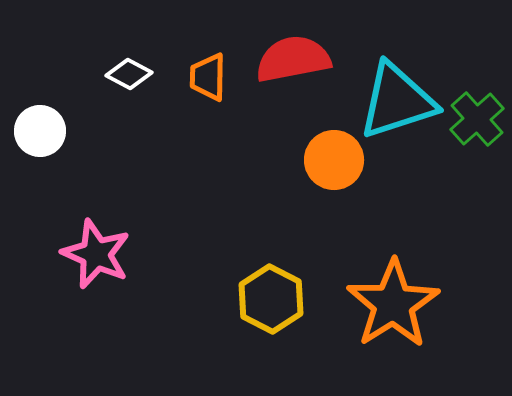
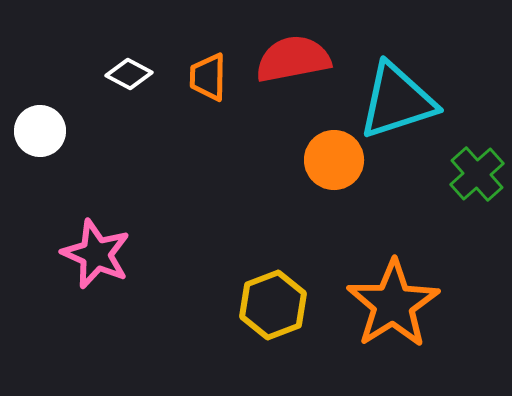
green cross: moved 55 px down
yellow hexagon: moved 2 px right, 6 px down; rotated 12 degrees clockwise
